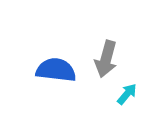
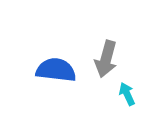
cyan arrow: rotated 65 degrees counterclockwise
